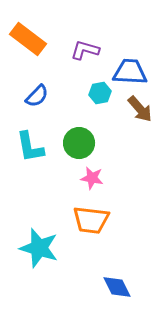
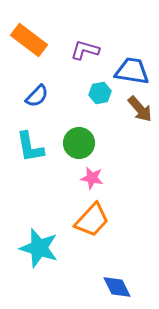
orange rectangle: moved 1 px right, 1 px down
blue trapezoid: moved 2 px right, 1 px up; rotated 6 degrees clockwise
orange trapezoid: moved 1 px right; rotated 54 degrees counterclockwise
